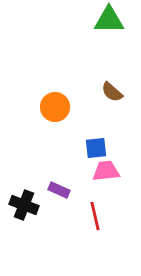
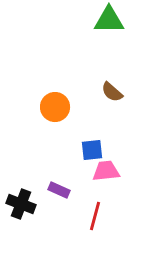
blue square: moved 4 px left, 2 px down
black cross: moved 3 px left, 1 px up
red line: rotated 28 degrees clockwise
